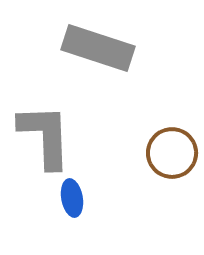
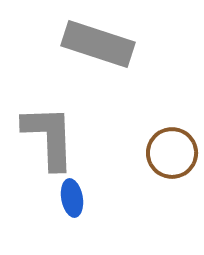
gray rectangle: moved 4 px up
gray L-shape: moved 4 px right, 1 px down
